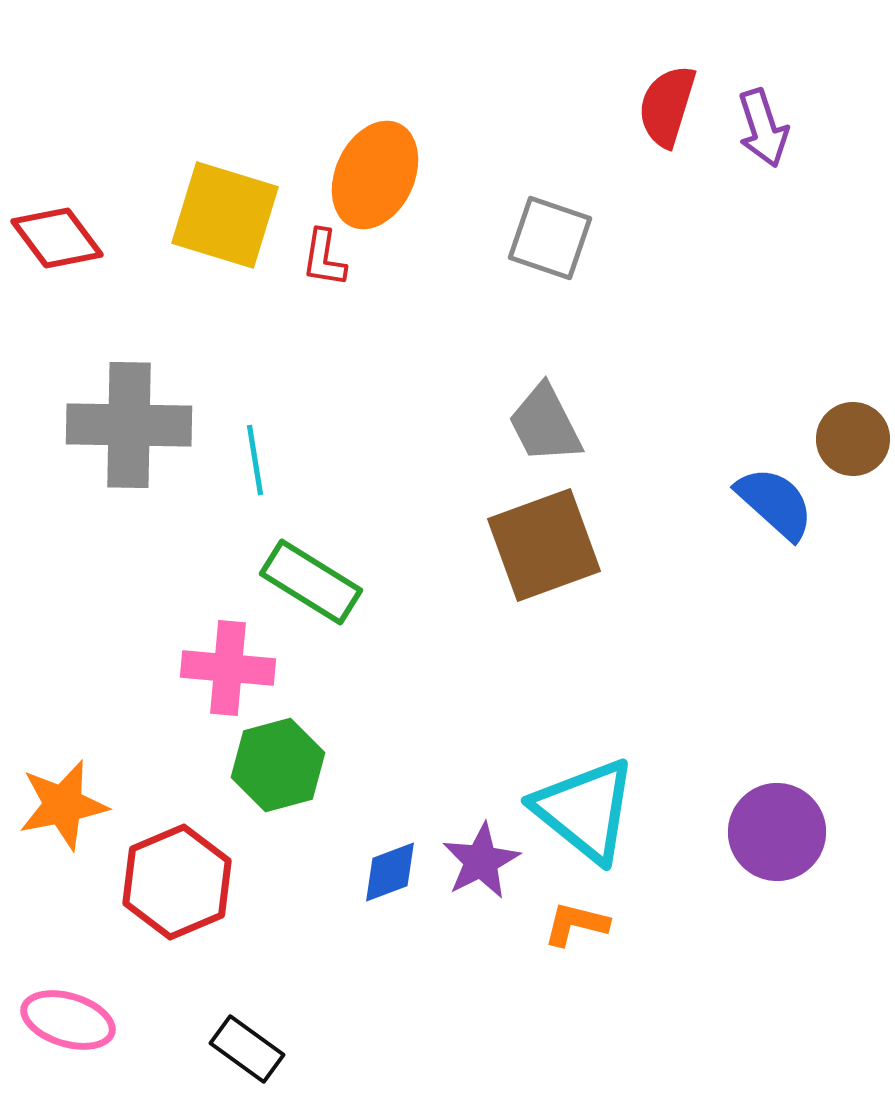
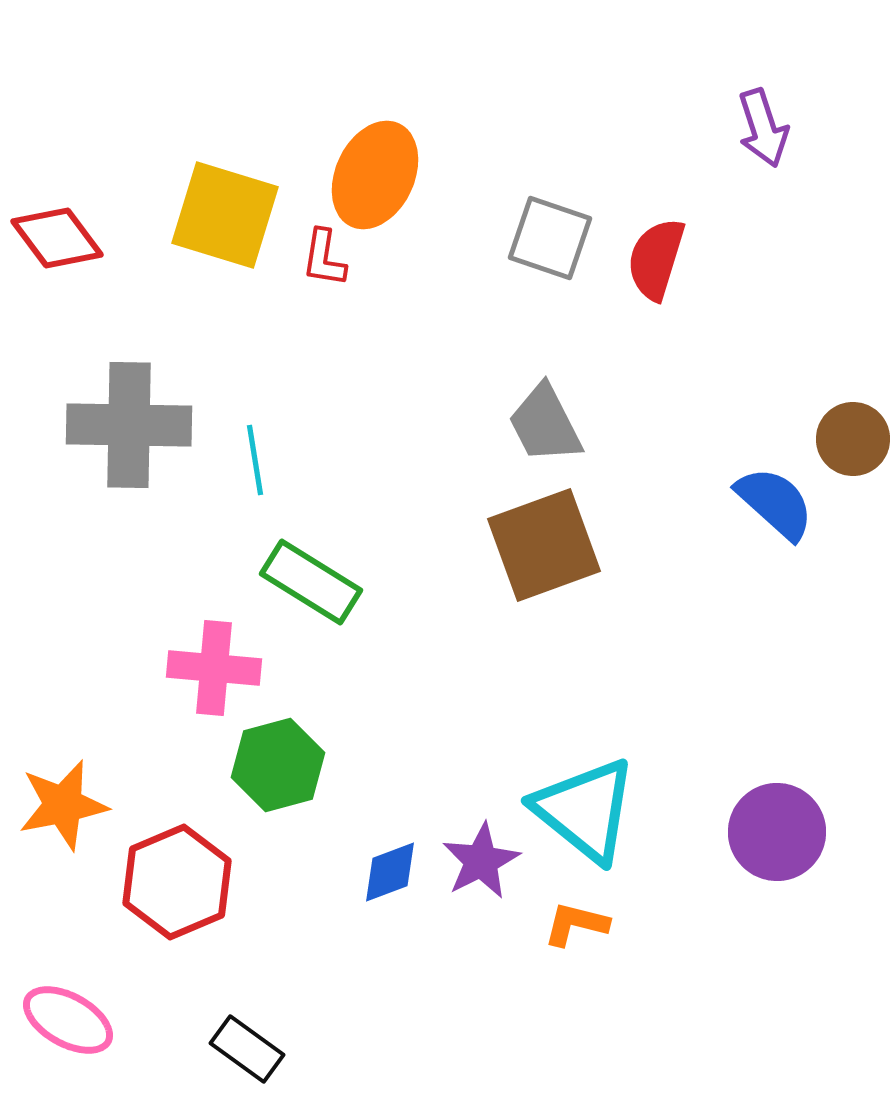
red semicircle: moved 11 px left, 153 px down
pink cross: moved 14 px left
pink ellipse: rotated 12 degrees clockwise
